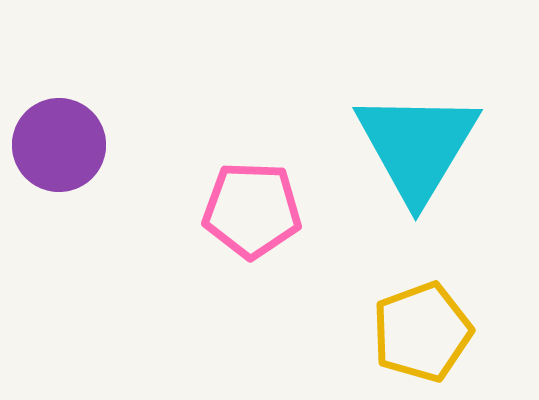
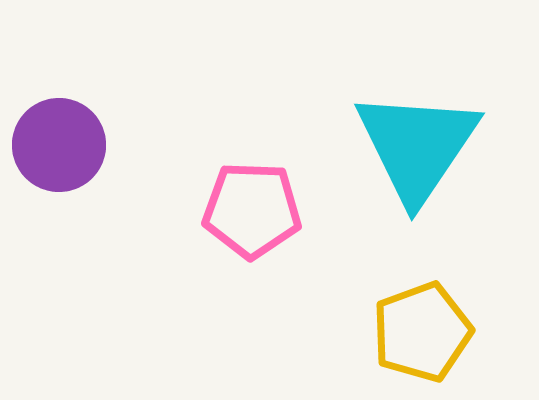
cyan triangle: rotated 3 degrees clockwise
